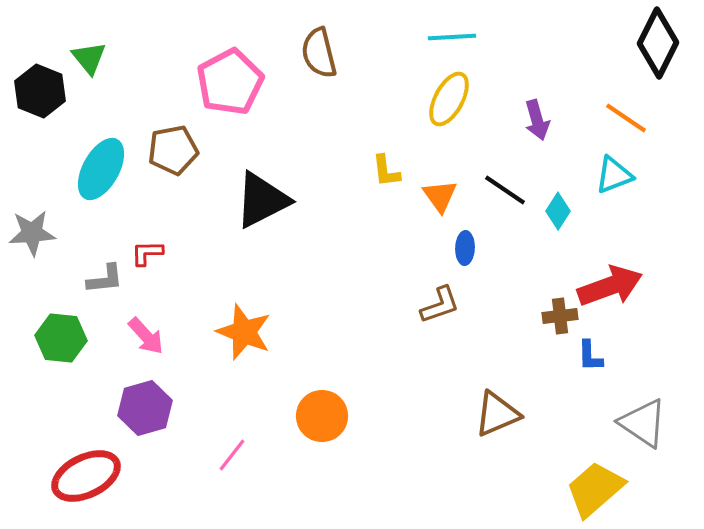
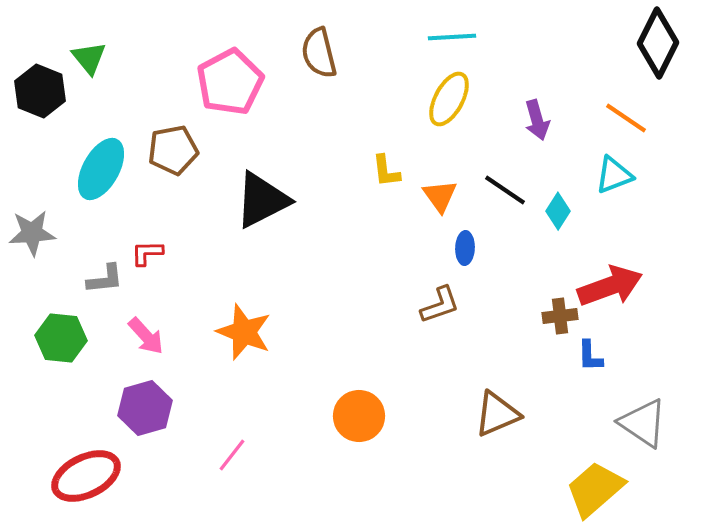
orange circle: moved 37 px right
